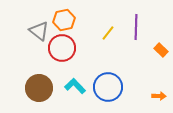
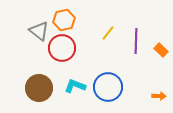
purple line: moved 14 px down
cyan L-shape: rotated 25 degrees counterclockwise
